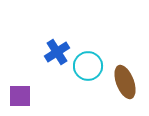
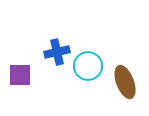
blue cross: rotated 20 degrees clockwise
purple square: moved 21 px up
